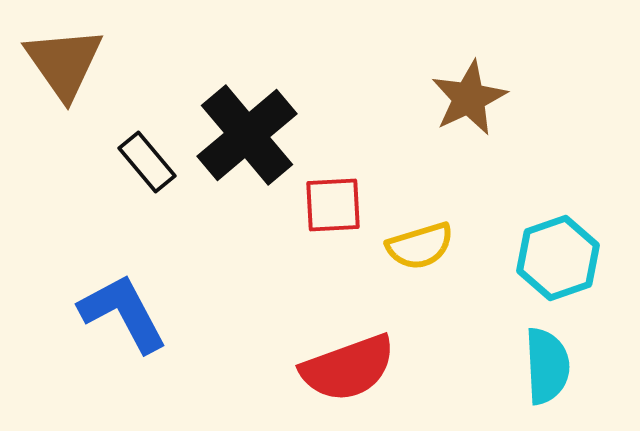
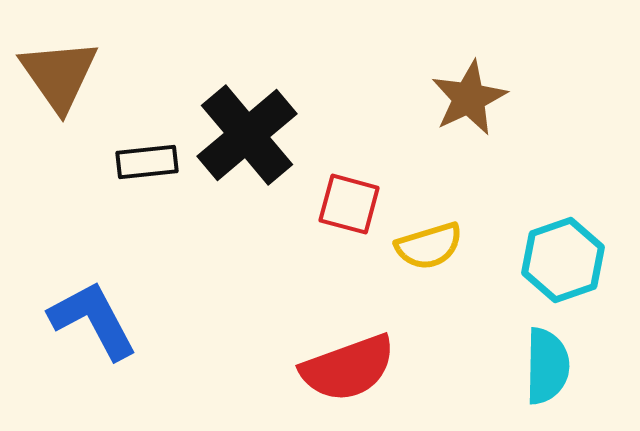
brown triangle: moved 5 px left, 12 px down
black rectangle: rotated 56 degrees counterclockwise
red square: moved 16 px right, 1 px up; rotated 18 degrees clockwise
yellow semicircle: moved 9 px right
cyan hexagon: moved 5 px right, 2 px down
blue L-shape: moved 30 px left, 7 px down
cyan semicircle: rotated 4 degrees clockwise
